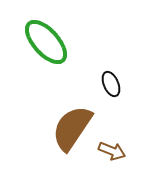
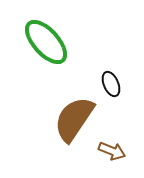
brown semicircle: moved 2 px right, 9 px up
